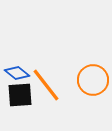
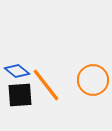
blue diamond: moved 2 px up
